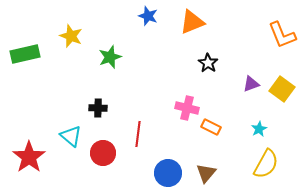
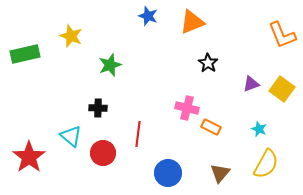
green star: moved 8 px down
cyan star: rotated 21 degrees counterclockwise
brown triangle: moved 14 px right
